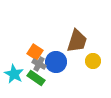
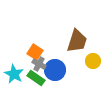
blue circle: moved 1 px left, 8 px down
